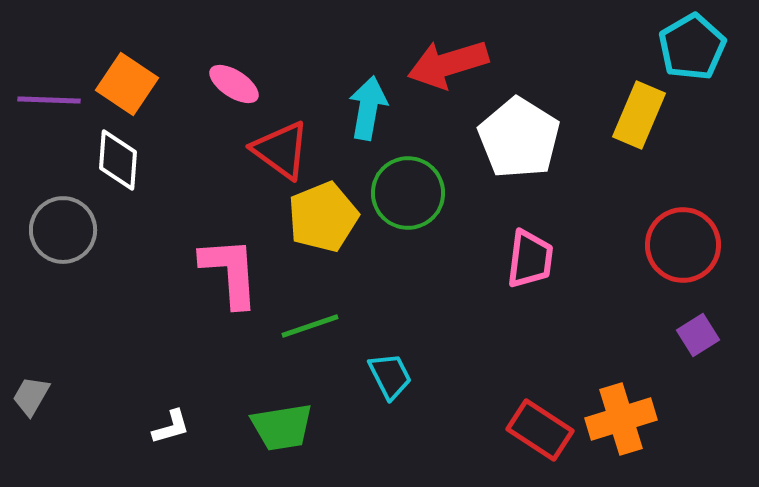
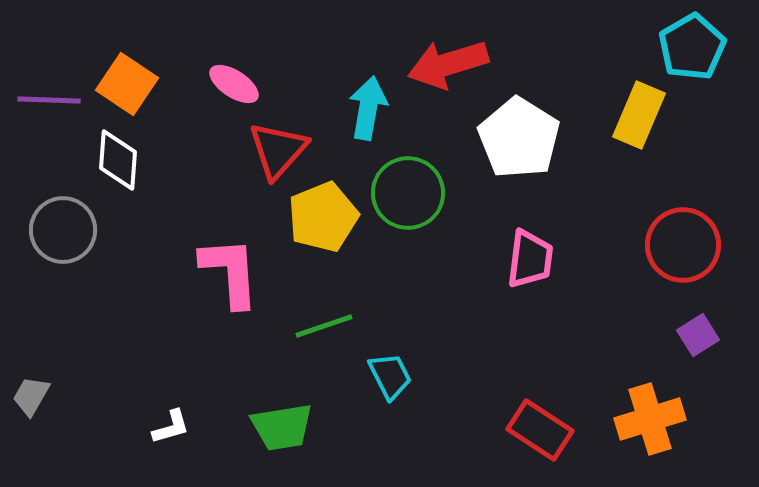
red triangle: moved 3 px left; rotated 36 degrees clockwise
green line: moved 14 px right
orange cross: moved 29 px right
